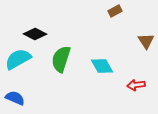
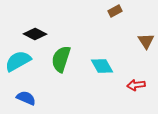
cyan semicircle: moved 2 px down
blue semicircle: moved 11 px right
